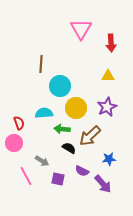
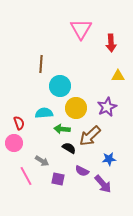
yellow triangle: moved 10 px right
